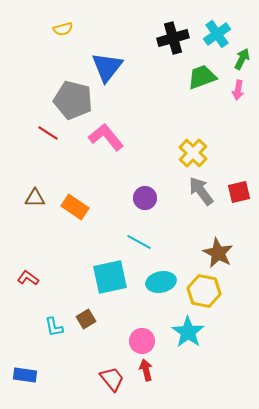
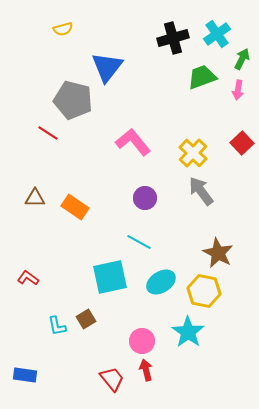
pink L-shape: moved 27 px right, 5 px down
red square: moved 3 px right, 49 px up; rotated 30 degrees counterclockwise
cyan ellipse: rotated 20 degrees counterclockwise
cyan L-shape: moved 3 px right, 1 px up
